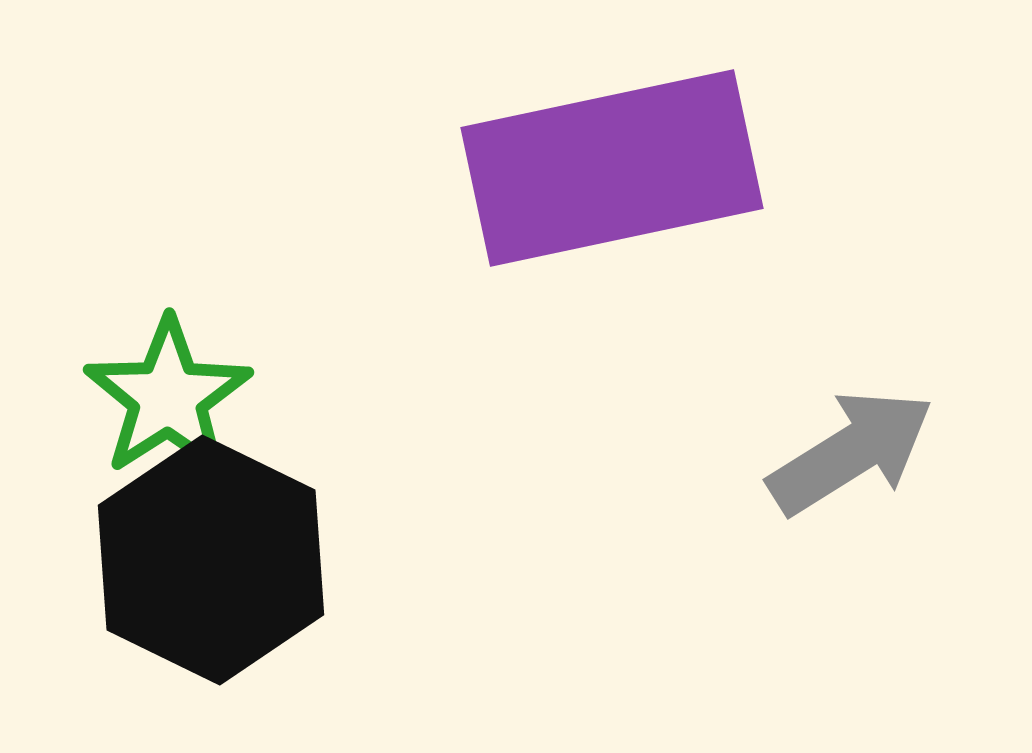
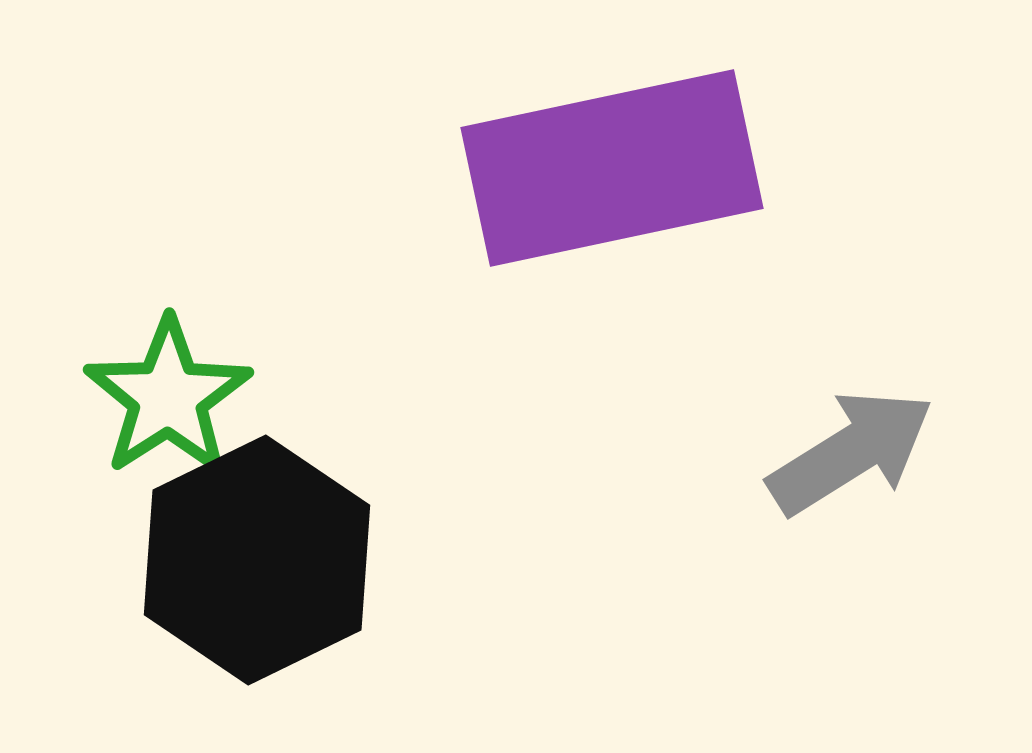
black hexagon: moved 46 px right; rotated 8 degrees clockwise
